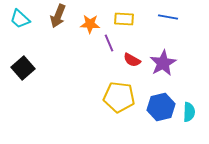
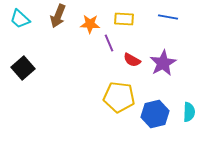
blue hexagon: moved 6 px left, 7 px down
